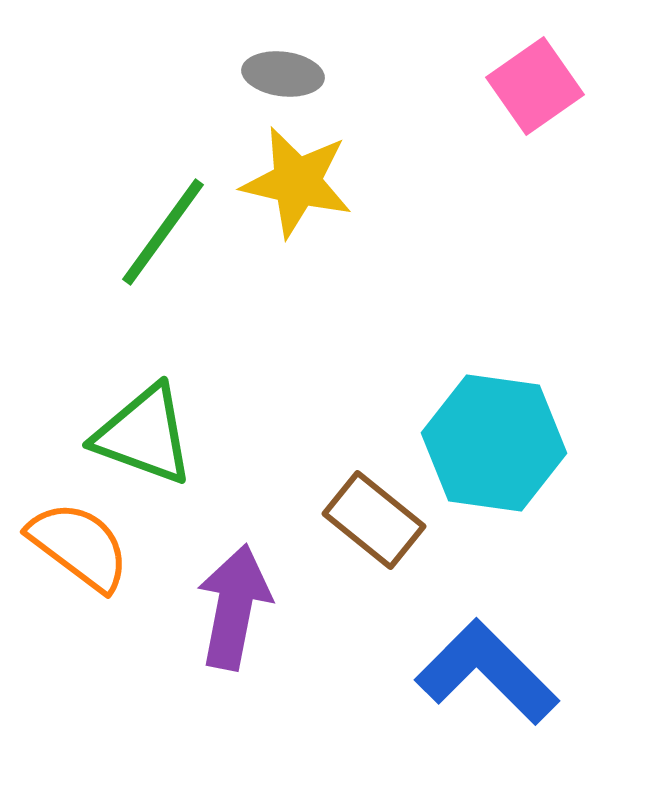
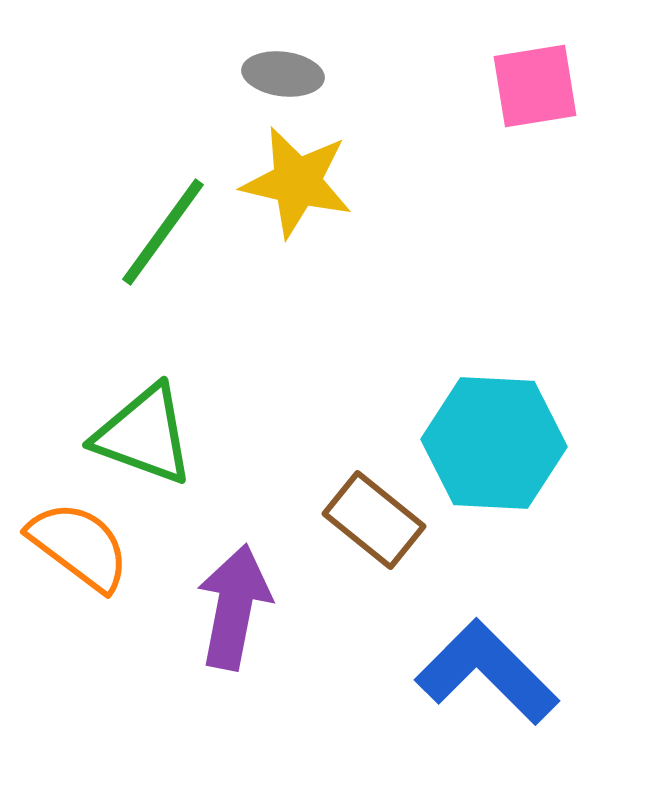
pink square: rotated 26 degrees clockwise
cyan hexagon: rotated 5 degrees counterclockwise
